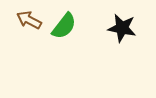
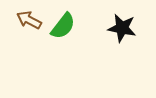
green semicircle: moved 1 px left
